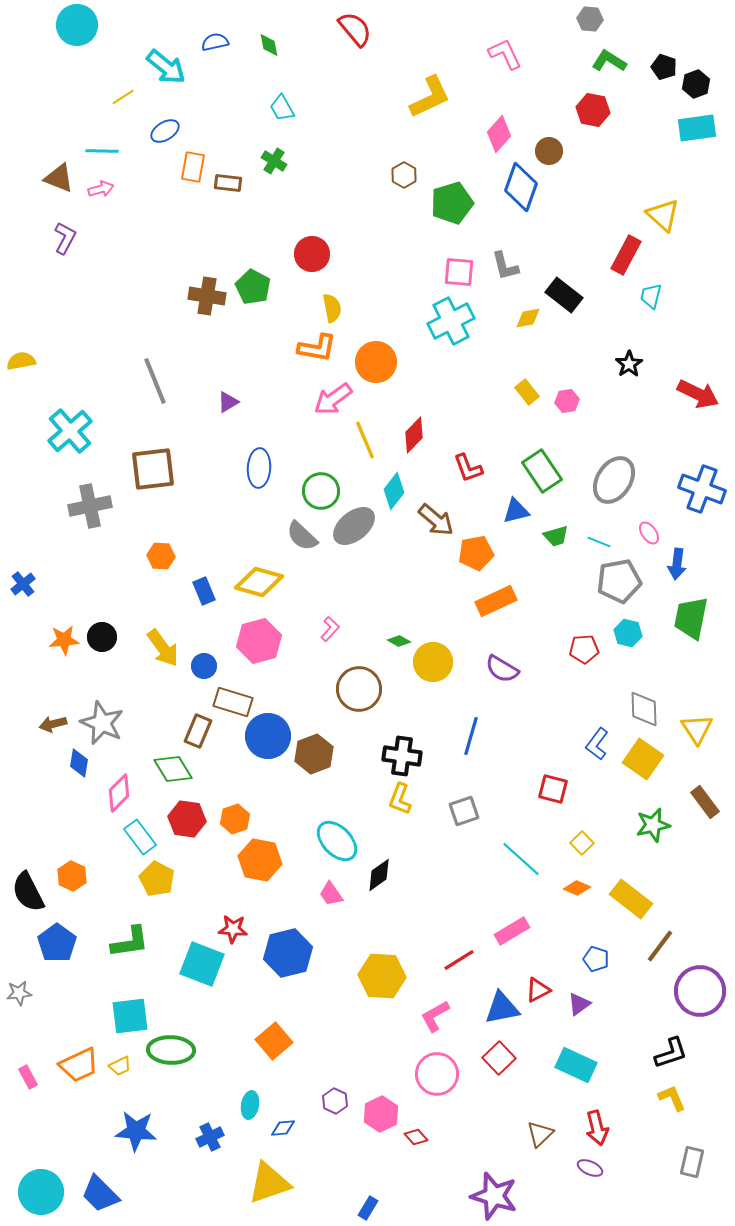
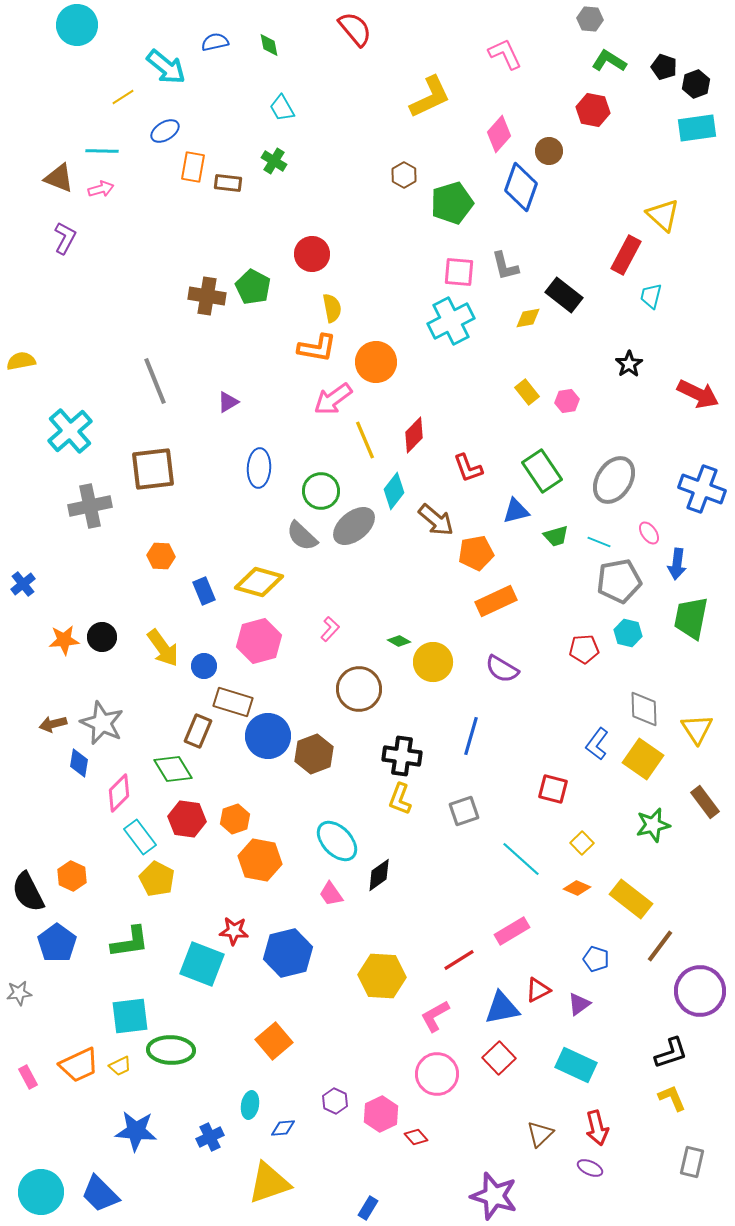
red star at (233, 929): moved 1 px right, 2 px down
